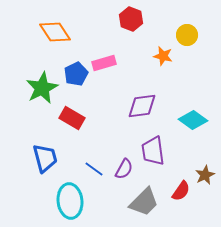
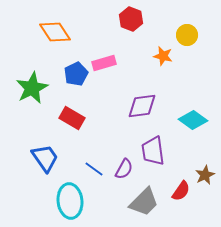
green star: moved 10 px left
blue trapezoid: rotated 20 degrees counterclockwise
